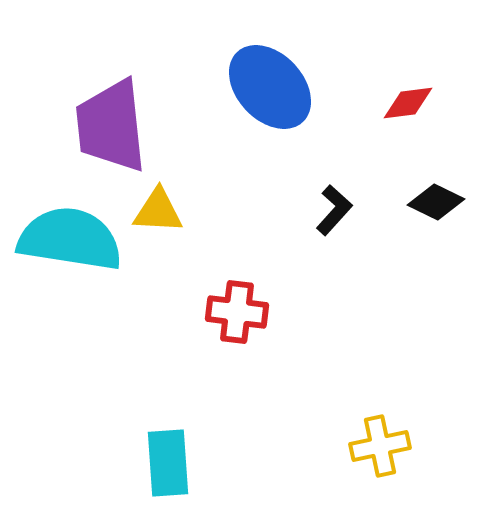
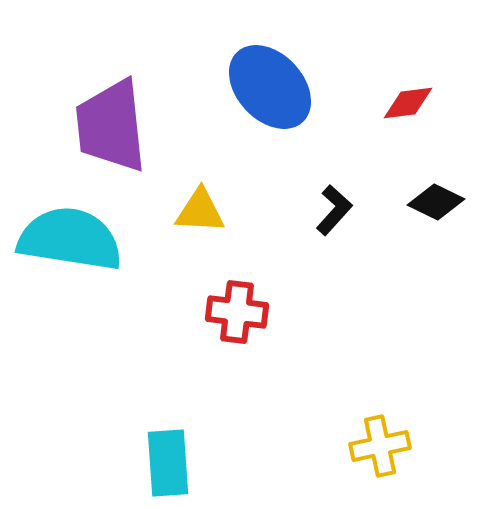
yellow triangle: moved 42 px right
